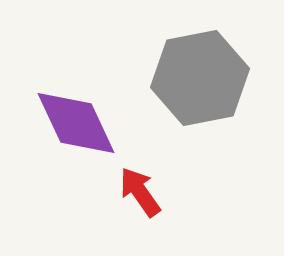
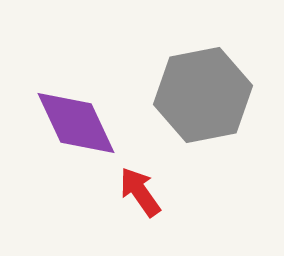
gray hexagon: moved 3 px right, 17 px down
